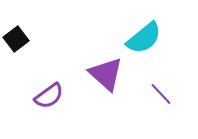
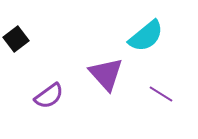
cyan semicircle: moved 2 px right, 2 px up
purple triangle: rotated 6 degrees clockwise
purple line: rotated 15 degrees counterclockwise
